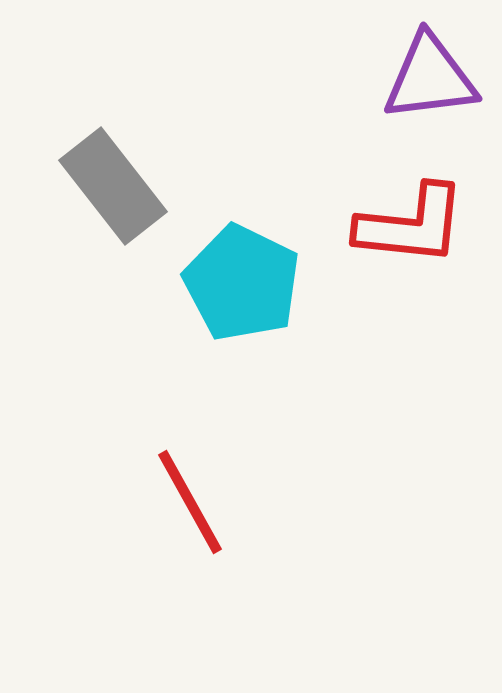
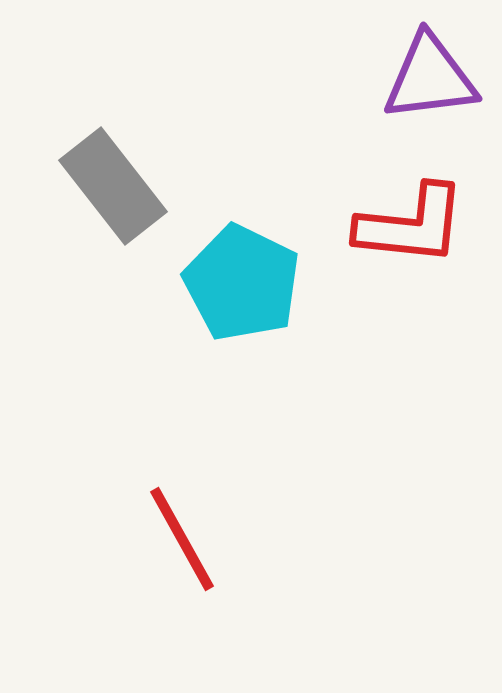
red line: moved 8 px left, 37 px down
